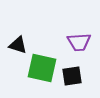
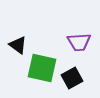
black triangle: rotated 18 degrees clockwise
black square: moved 2 px down; rotated 20 degrees counterclockwise
